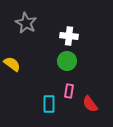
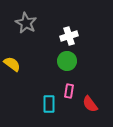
white cross: rotated 24 degrees counterclockwise
